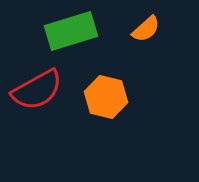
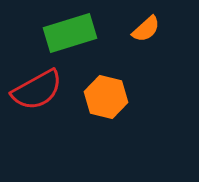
green rectangle: moved 1 px left, 2 px down
